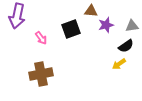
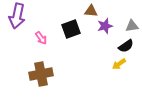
purple star: moved 1 px left, 1 px down
